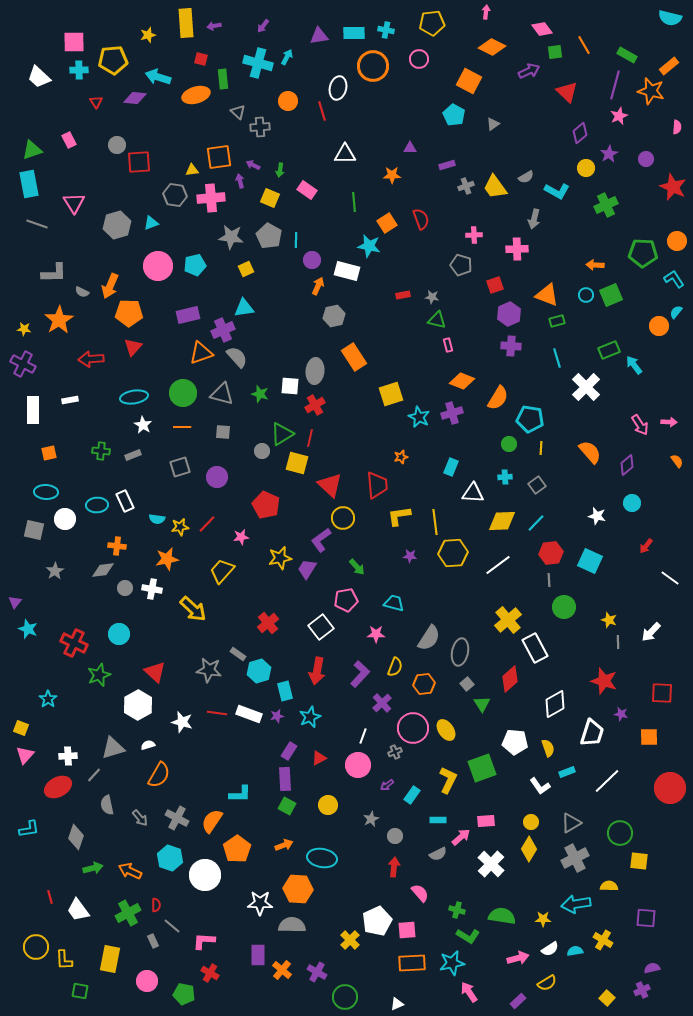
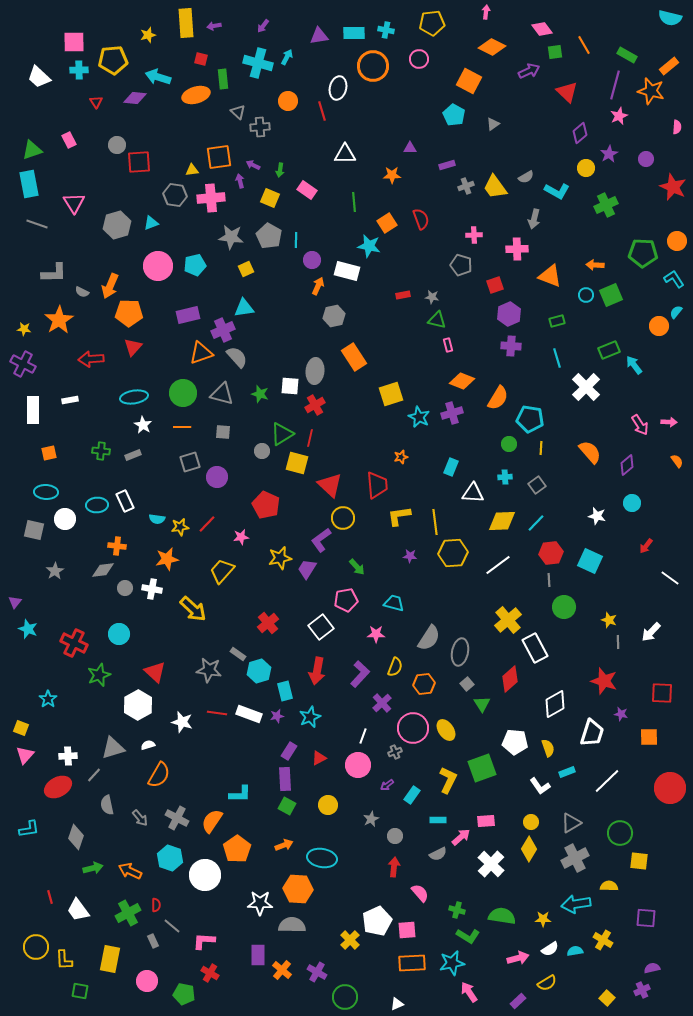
orange triangle at (547, 295): moved 3 px right, 19 px up
gray square at (180, 467): moved 10 px right, 5 px up
